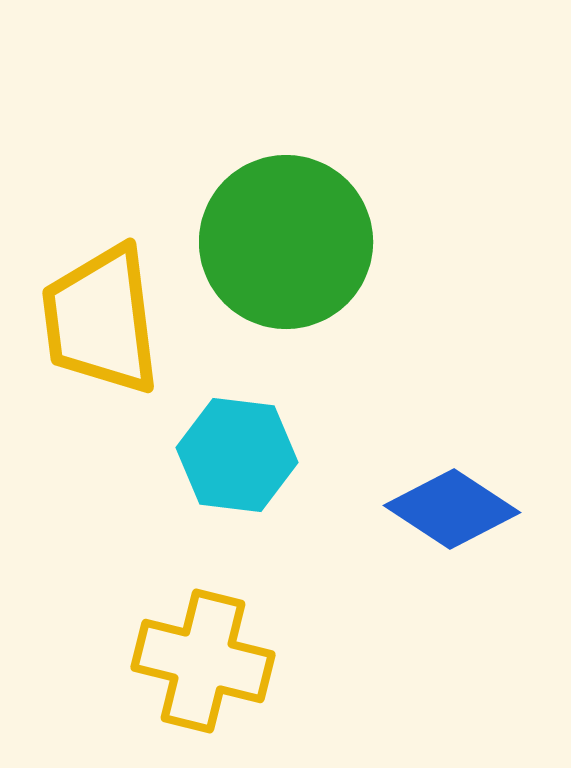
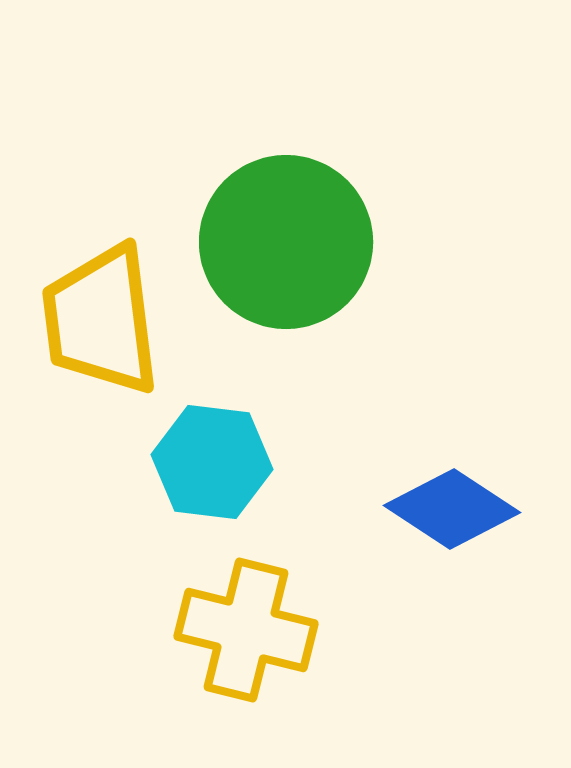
cyan hexagon: moved 25 px left, 7 px down
yellow cross: moved 43 px right, 31 px up
